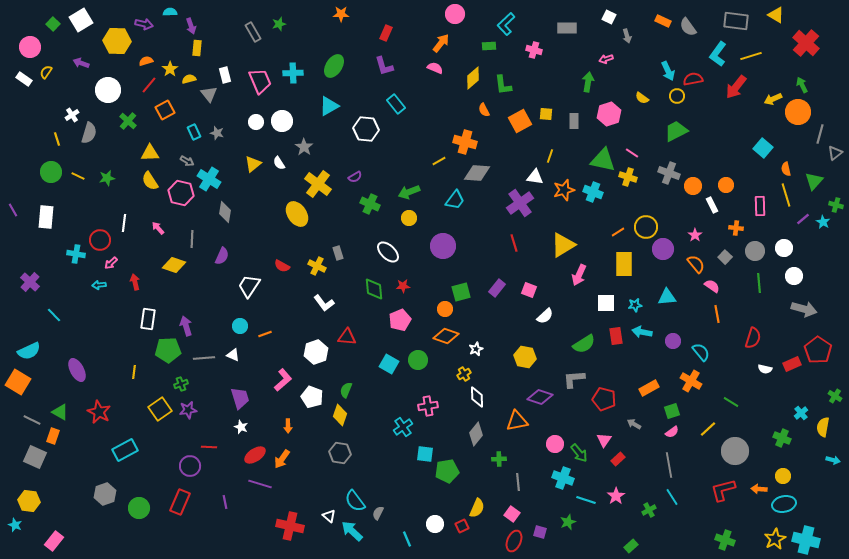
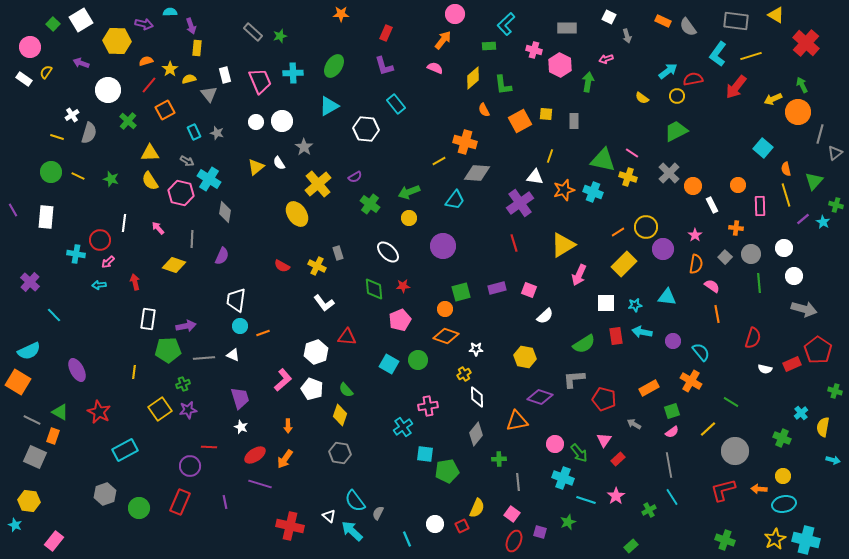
green star at (279, 24): moved 1 px right, 12 px down
gray rectangle at (253, 32): rotated 18 degrees counterclockwise
orange arrow at (441, 43): moved 2 px right, 3 px up
cyan arrow at (668, 71): rotated 102 degrees counterclockwise
pink hexagon at (609, 114): moved 49 px left, 49 px up; rotated 15 degrees counterclockwise
yellow line at (57, 139): moved 2 px up; rotated 56 degrees counterclockwise
yellow triangle at (253, 164): moved 3 px right, 3 px down
gray cross at (669, 173): rotated 25 degrees clockwise
green star at (107, 178): moved 4 px right, 1 px down; rotated 28 degrees clockwise
yellow cross at (318, 184): rotated 12 degrees clockwise
orange circle at (726, 185): moved 12 px right
green cross at (370, 204): rotated 12 degrees clockwise
gray circle at (755, 251): moved 4 px left, 3 px down
pink arrow at (111, 263): moved 3 px left, 1 px up
yellow rectangle at (624, 264): rotated 45 degrees clockwise
orange semicircle at (696, 264): rotated 48 degrees clockwise
white trapezoid at (249, 286): moved 13 px left, 14 px down; rotated 25 degrees counterclockwise
purple rectangle at (497, 288): rotated 36 degrees clockwise
cyan triangle at (667, 297): rotated 12 degrees clockwise
purple arrow at (186, 326): rotated 96 degrees clockwise
orange line at (265, 334): moved 2 px left, 1 px up
white star at (476, 349): rotated 24 degrees clockwise
green cross at (181, 384): moved 2 px right
green semicircle at (346, 390): rotated 63 degrees counterclockwise
green cross at (835, 396): moved 5 px up; rotated 16 degrees counterclockwise
white pentagon at (312, 397): moved 8 px up
orange arrow at (282, 459): moved 3 px right
